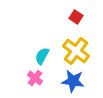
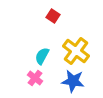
red square: moved 23 px left, 1 px up
